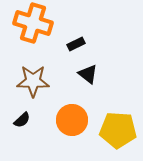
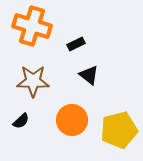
orange cross: moved 1 px left, 3 px down
black triangle: moved 1 px right, 1 px down
black semicircle: moved 1 px left, 1 px down
yellow pentagon: moved 1 px right; rotated 18 degrees counterclockwise
